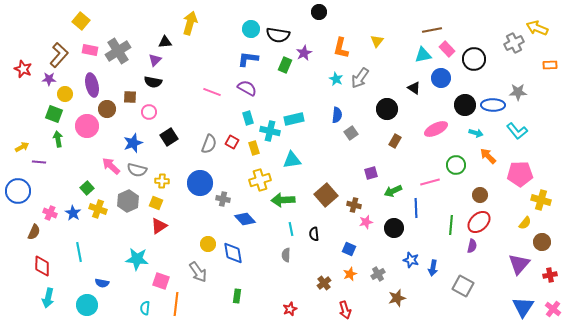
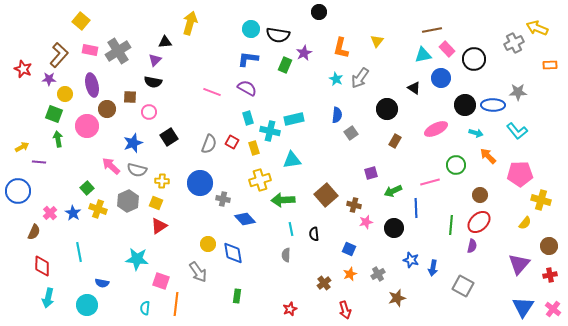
pink cross at (50, 213): rotated 24 degrees clockwise
brown circle at (542, 242): moved 7 px right, 4 px down
